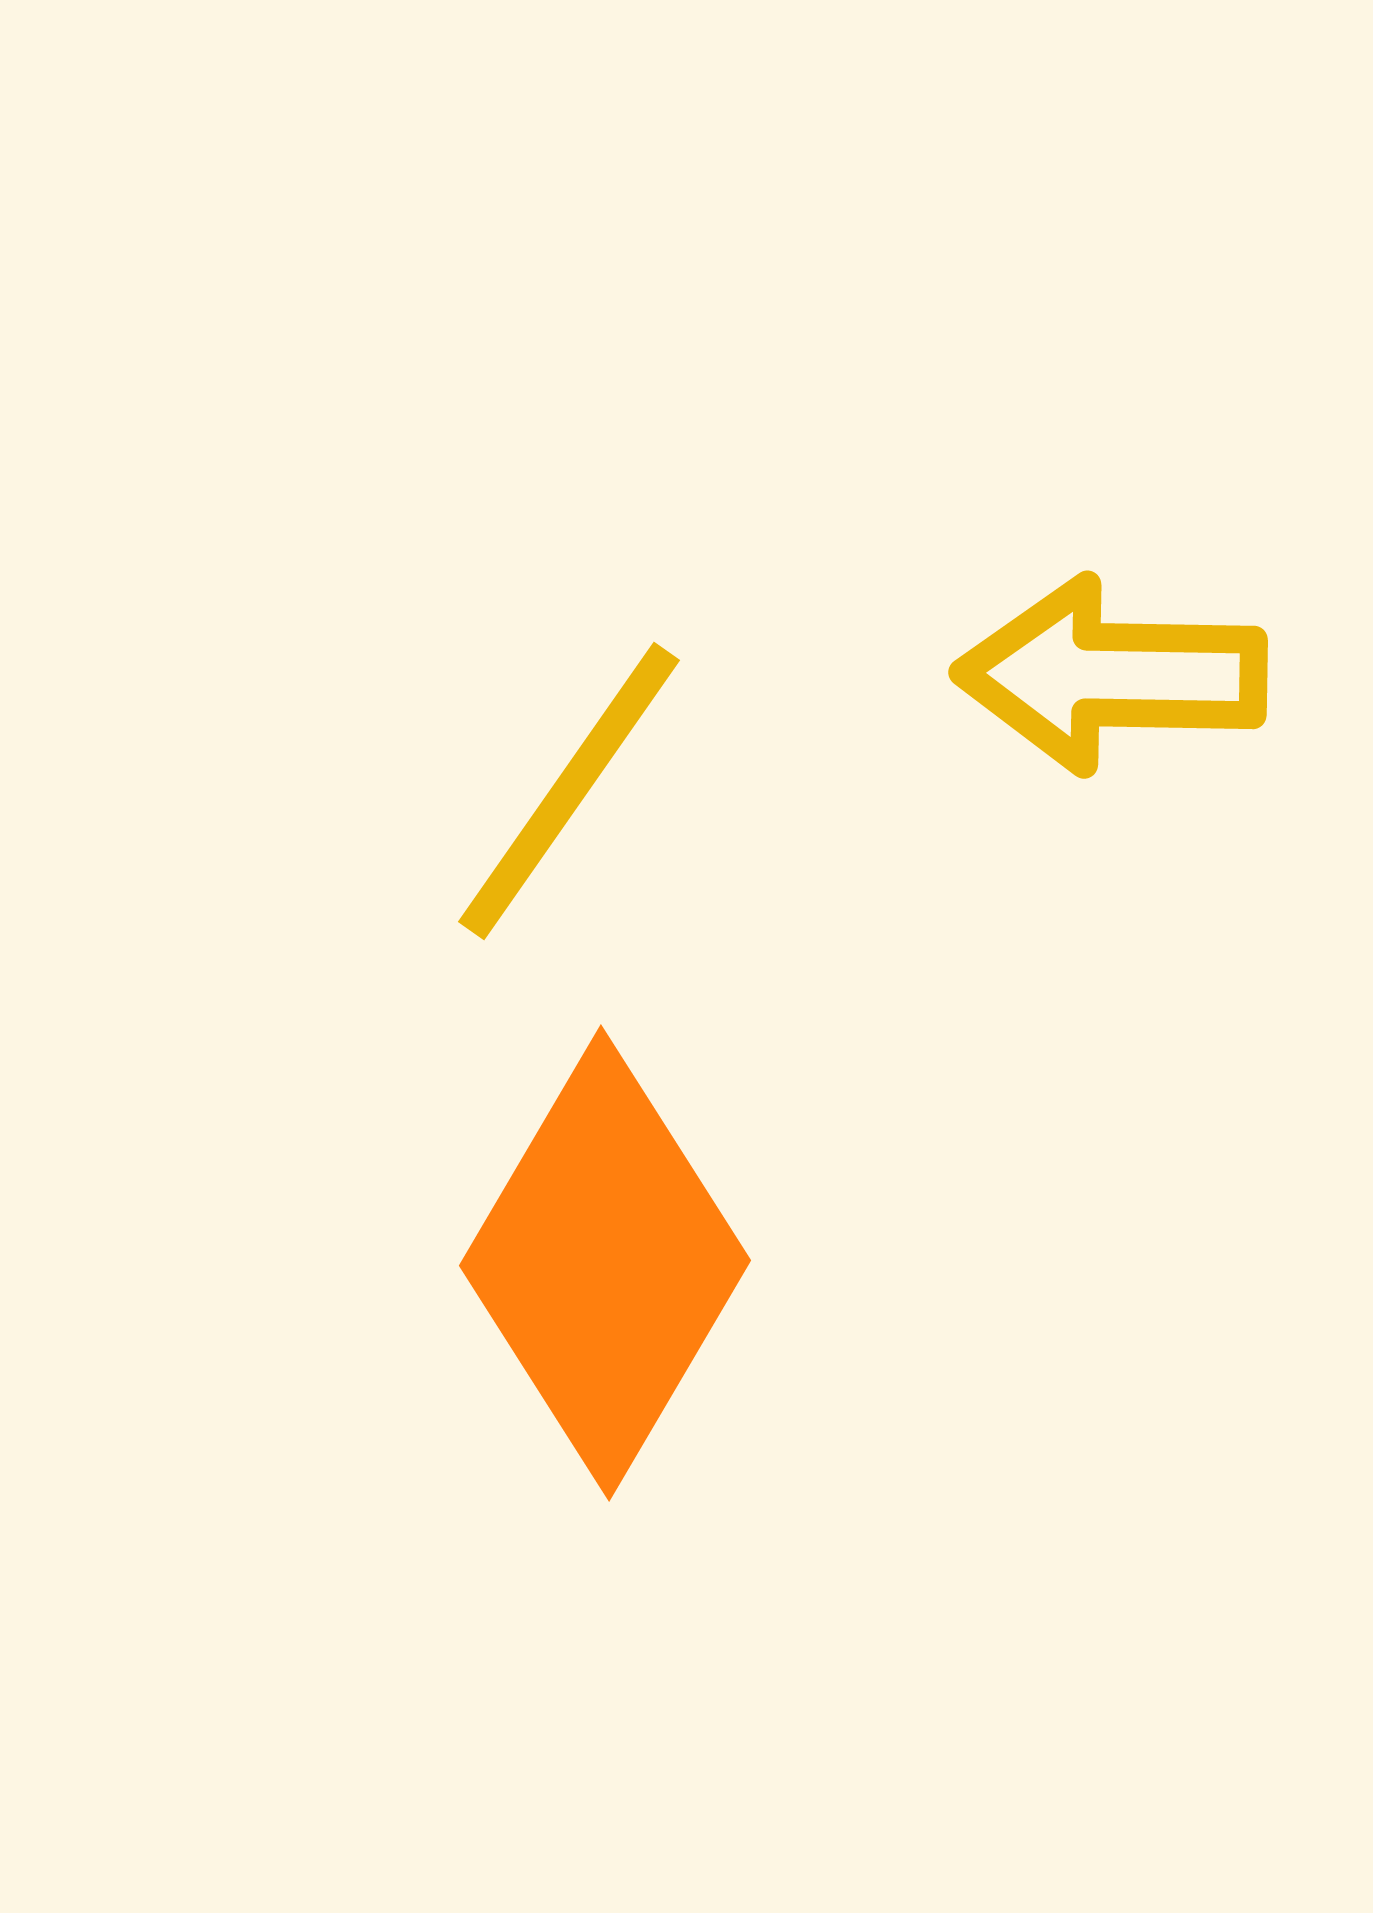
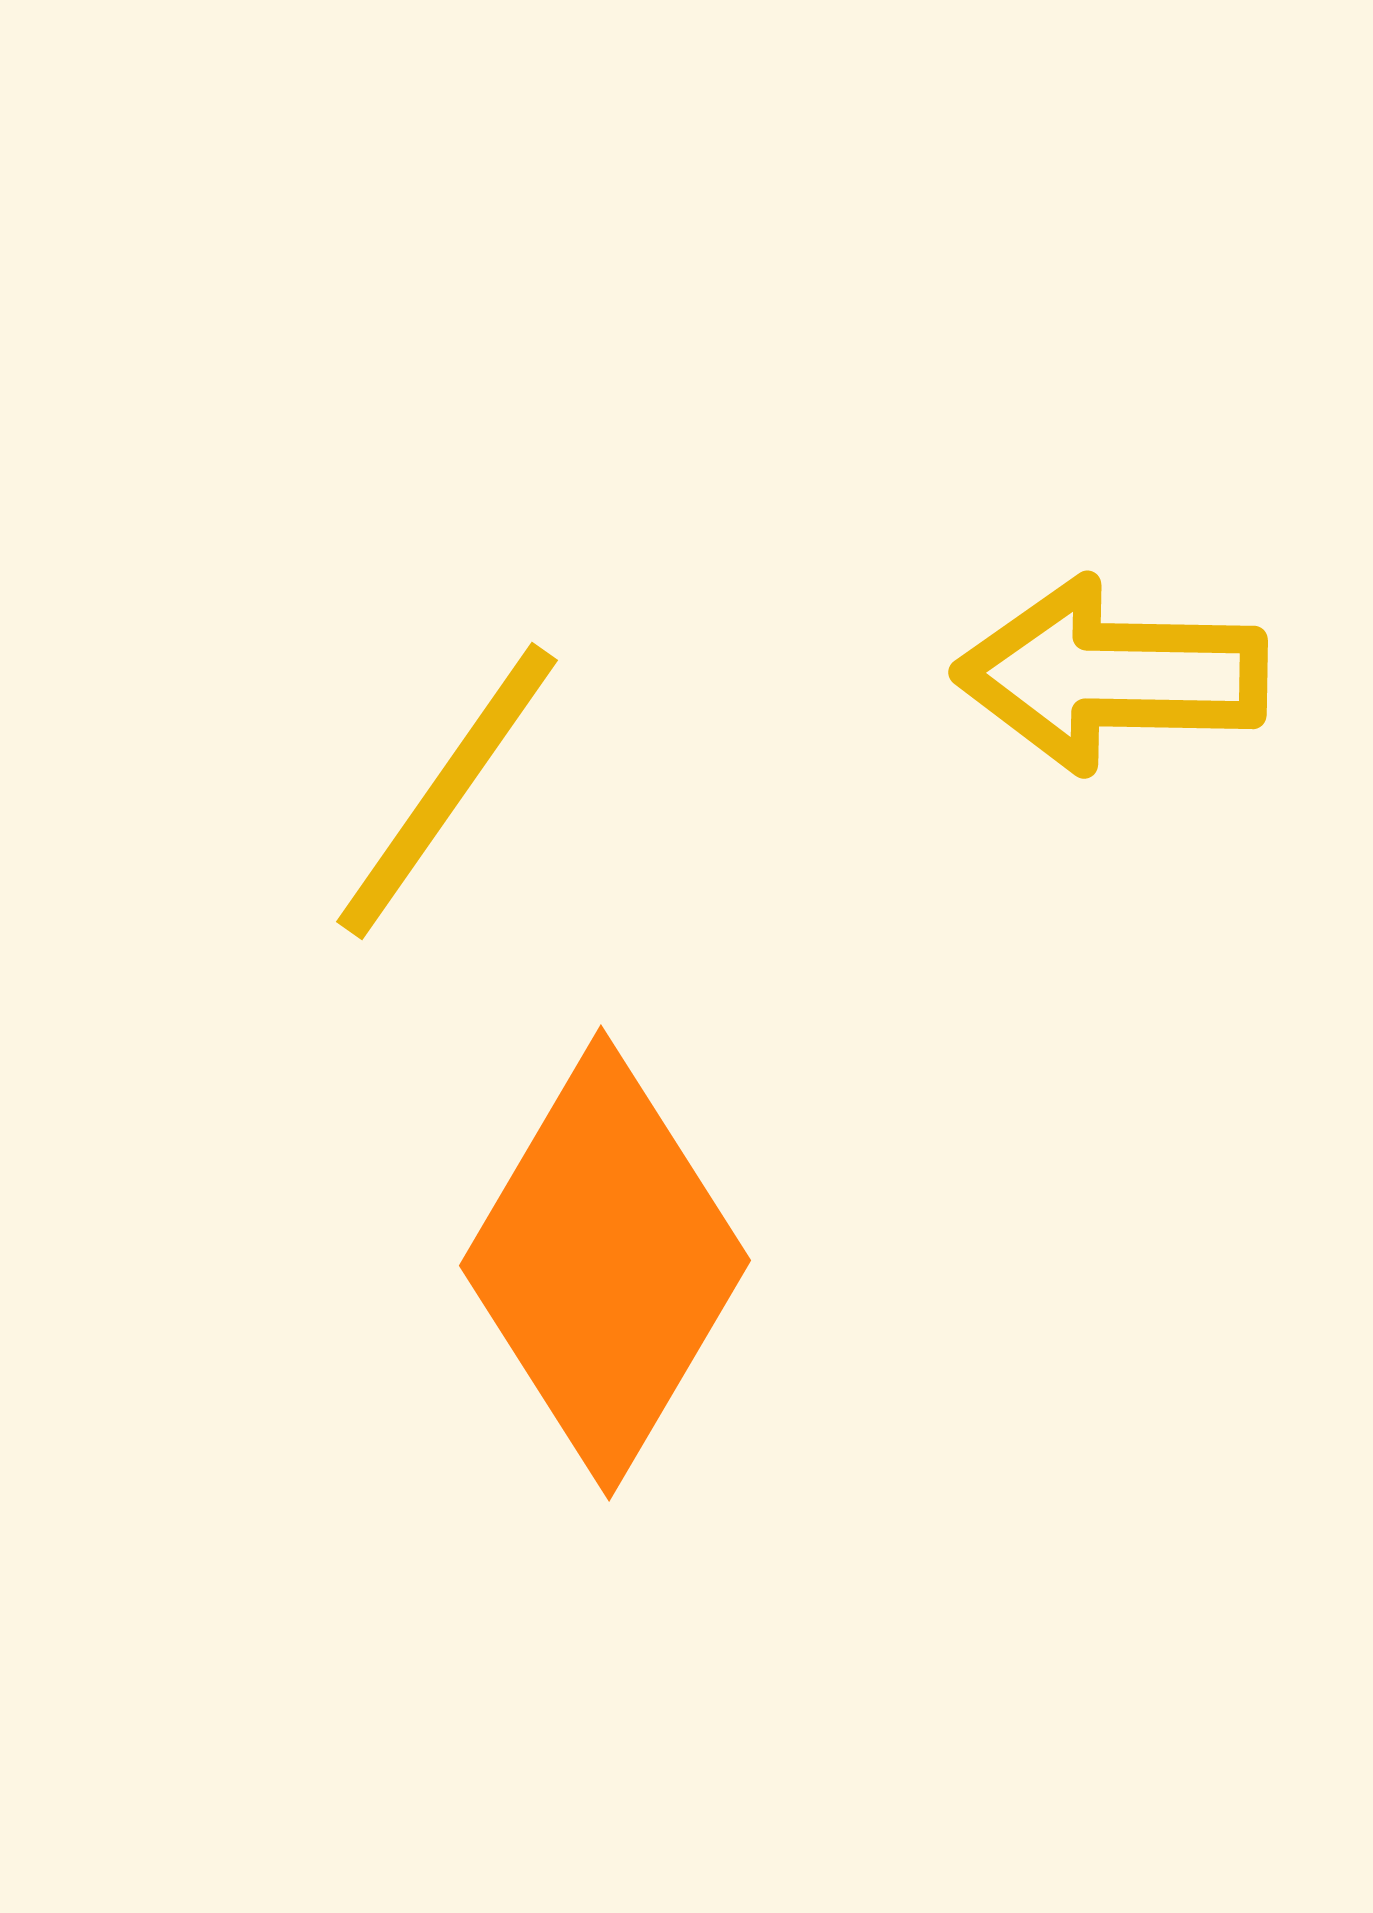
yellow line: moved 122 px left
